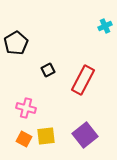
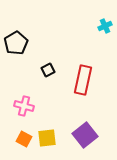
red rectangle: rotated 16 degrees counterclockwise
pink cross: moved 2 px left, 2 px up
yellow square: moved 1 px right, 2 px down
